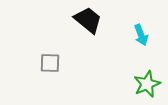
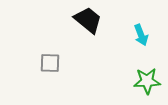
green star: moved 3 px up; rotated 20 degrees clockwise
